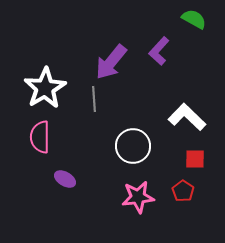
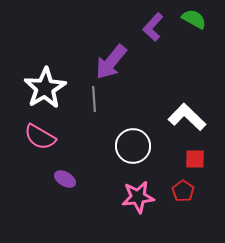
purple L-shape: moved 6 px left, 24 px up
pink semicircle: rotated 60 degrees counterclockwise
